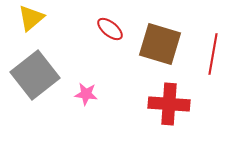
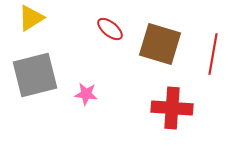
yellow triangle: rotated 8 degrees clockwise
gray square: rotated 24 degrees clockwise
red cross: moved 3 px right, 4 px down
